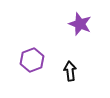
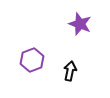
black arrow: rotated 18 degrees clockwise
